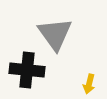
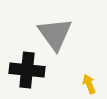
yellow arrow: rotated 144 degrees clockwise
